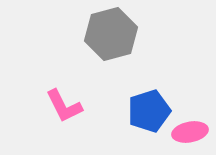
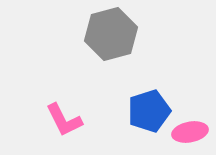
pink L-shape: moved 14 px down
